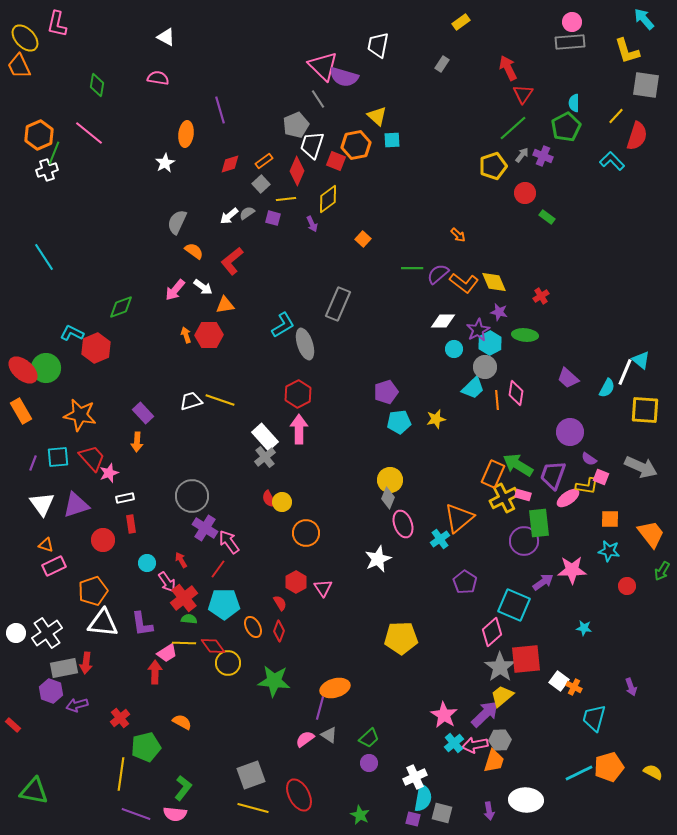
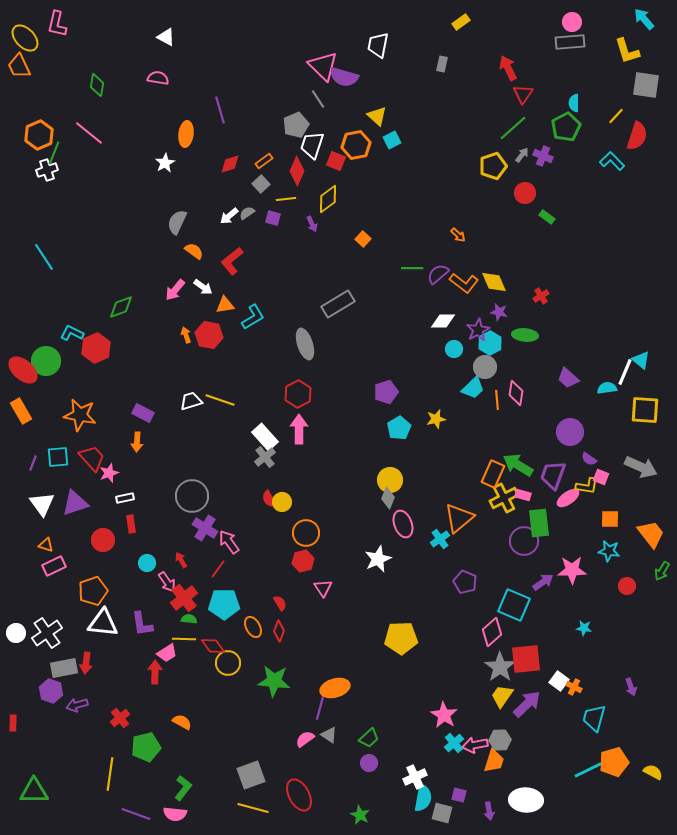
gray rectangle at (442, 64): rotated 21 degrees counterclockwise
cyan square at (392, 140): rotated 24 degrees counterclockwise
gray rectangle at (338, 304): rotated 36 degrees clockwise
cyan L-shape at (283, 325): moved 30 px left, 8 px up
red hexagon at (209, 335): rotated 12 degrees clockwise
green circle at (46, 368): moved 7 px up
cyan semicircle at (607, 388): rotated 126 degrees counterclockwise
purple rectangle at (143, 413): rotated 20 degrees counterclockwise
cyan pentagon at (399, 422): moved 6 px down; rotated 25 degrees counterclockwise
purple triangle at (76, 505): moved 1 px left, 2 px up
red hexagon at (296, 582): moved 7 px right, 21 px up; rotated 15 degrees clockwise
purple pentagon at (465, 582): rotated 10 degrees counterclockwise
yellow line at (184, 643): moved 4 px up
yellow trapezoid at (502, 696): rotated 15 degrees counterclockwise
purple arrow at (485, 714): moved 42 px right, 10 px up
red rectangle at (13, 725): moved 2 px up; rotated 49 degrees clockwise
orange pentagon at (609, 767): moved 5 px right, 5 px up
cyan line at (579, 773): moved 9 px right, 3 px up
yellow line at (121, 774): moved 11 px left
green triangle at (34, 791): rotated 12 degrees counterclockwise
purple square at (413, 819): moved 46 px right, 24 px up
